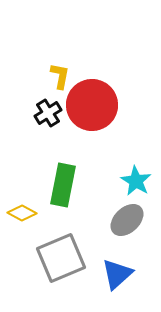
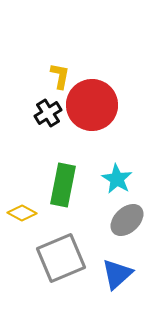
cyan star: moved 19 px left, 2 px up
